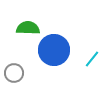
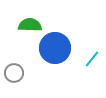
green semicircle: moved 2 px right, 3 px up
blue circle: moved 1 px right, 2 px up
